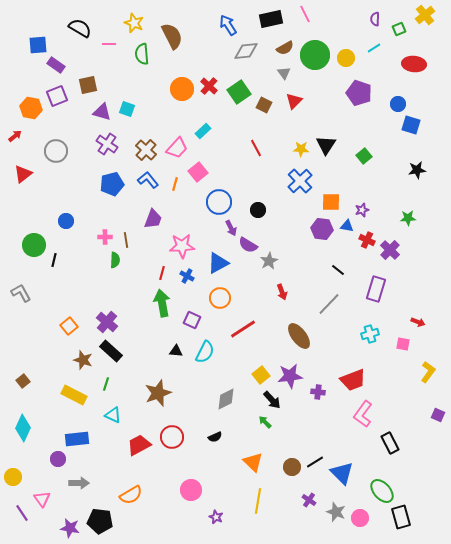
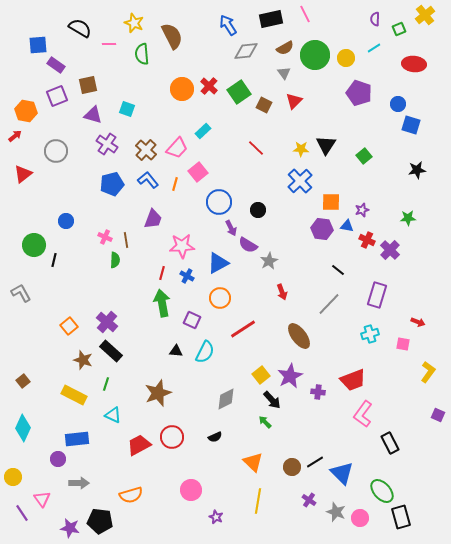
orange hexagon at (31, 108): moved 5 px left, 3 px down
purple triangle at (102, 112): moved 9 px left, 3 px down
red line at (256, 148): rotated 18 degrees counterclockwise
pink cross at (105, 237): rotated 24 degrees clockwise
purple rectangle at (376, 289): moved 1 px right, 6 px down
purple star at (290, 376): rotated 20 degrees counterclockwise
orange semicircle at (131, 495): rotated 15 degrees clockwise
